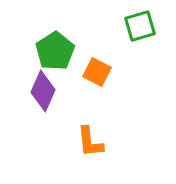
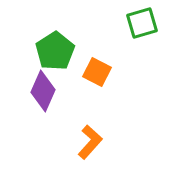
green square: moved 2 px right, 3 px up
orange L-shape: rotated 132 degrees counterclockwise
